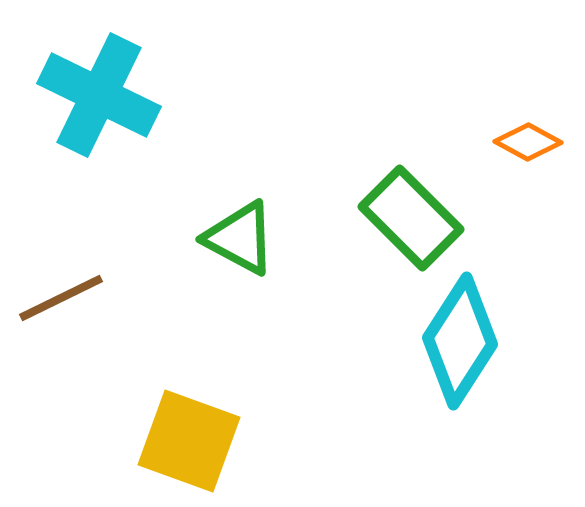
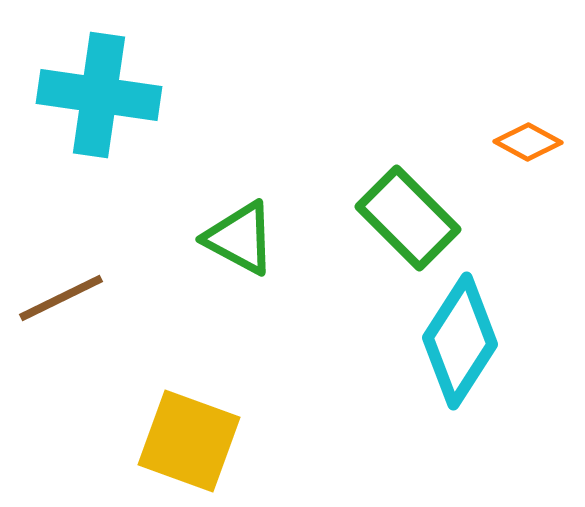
cyan cross: rotated 18 degrees counterclockwise
green rectangle: moved 3 px left
